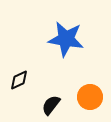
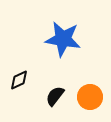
blue star: moved 3 px left
black semicircle: moved 4 px right, 9 px up
